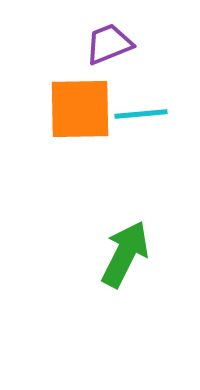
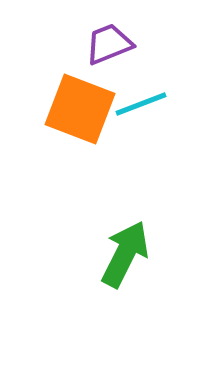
orange square: rotated 22 degrees clockwise
cyan line: moved 10 px up; rotated 16 degrees counterclockwise
